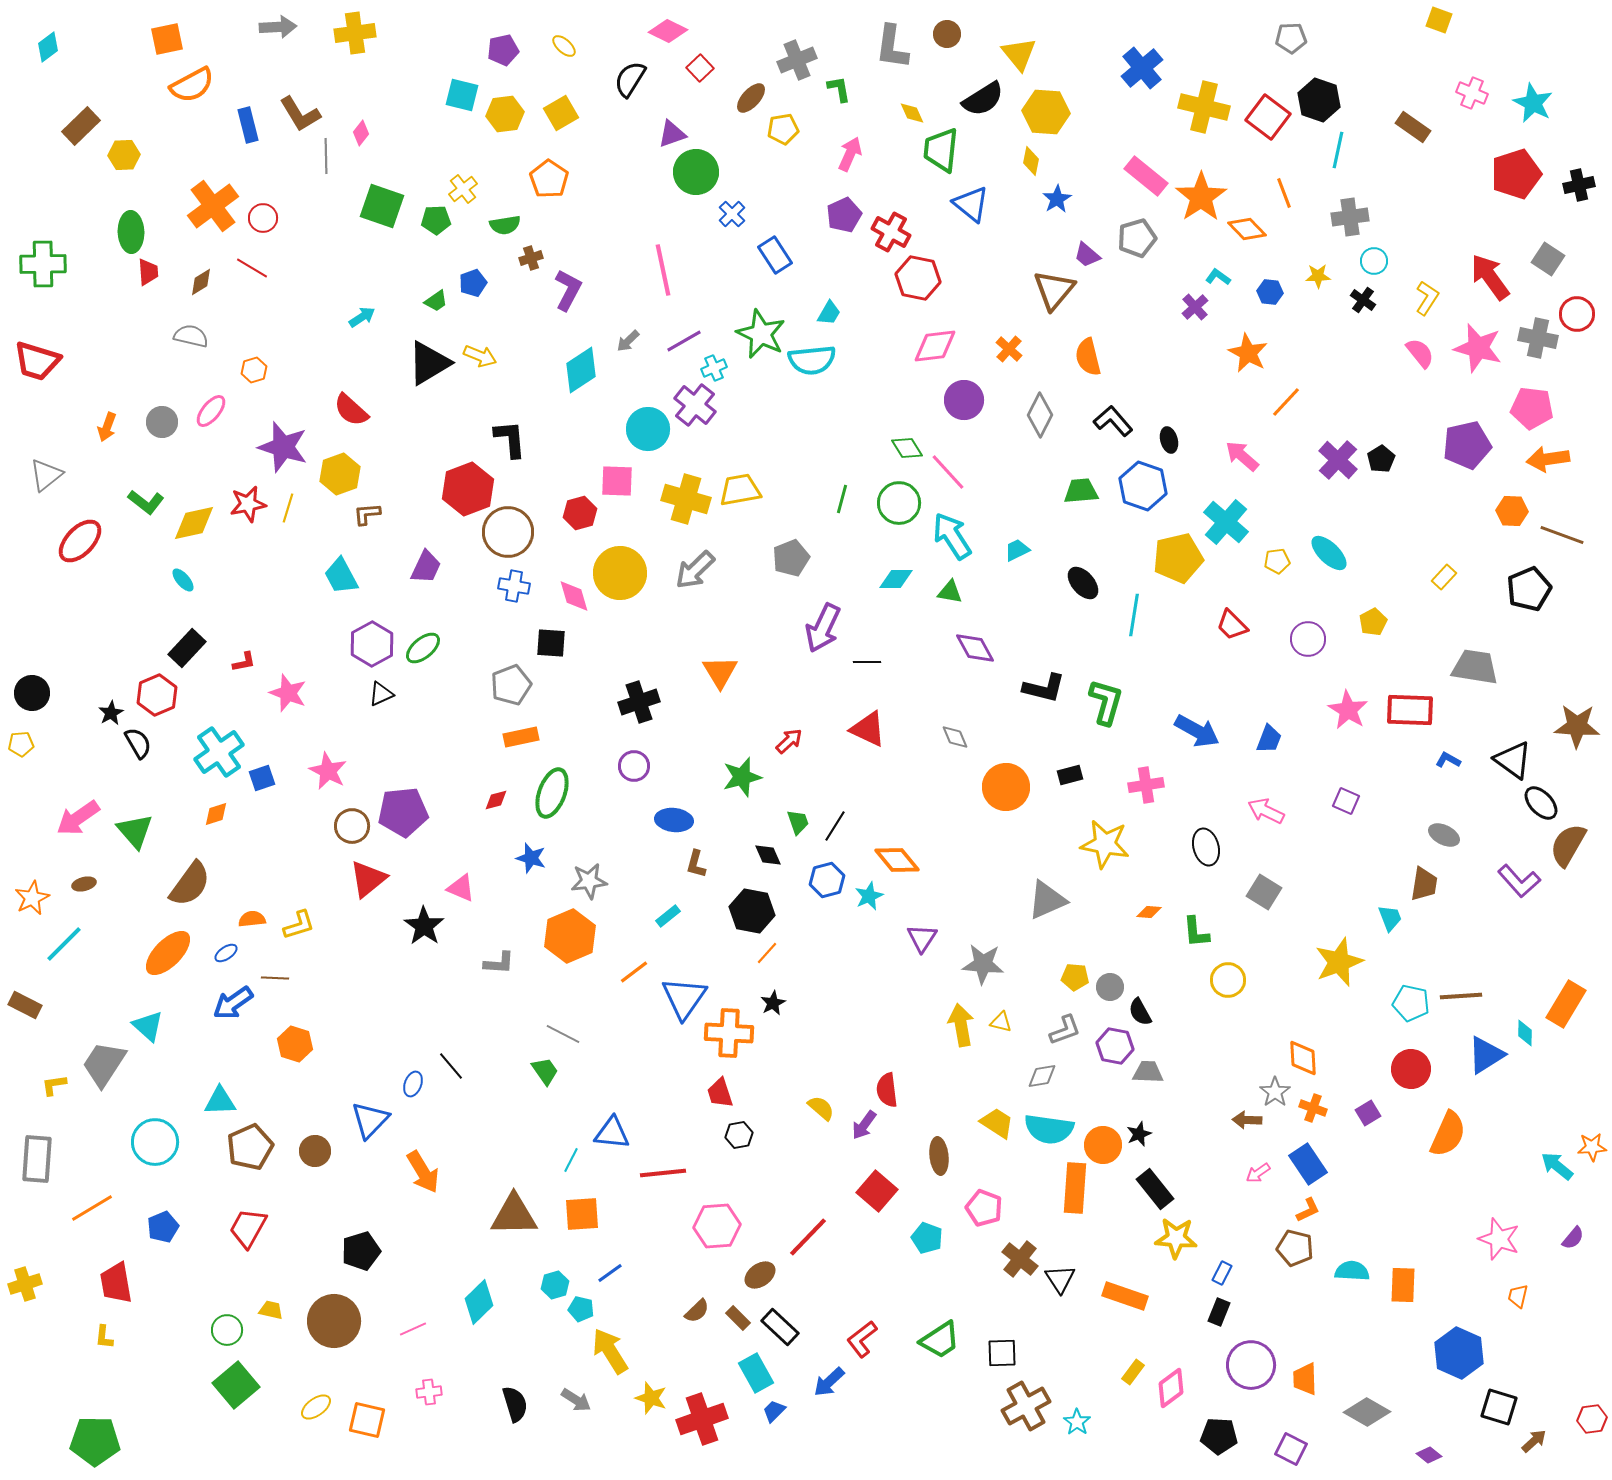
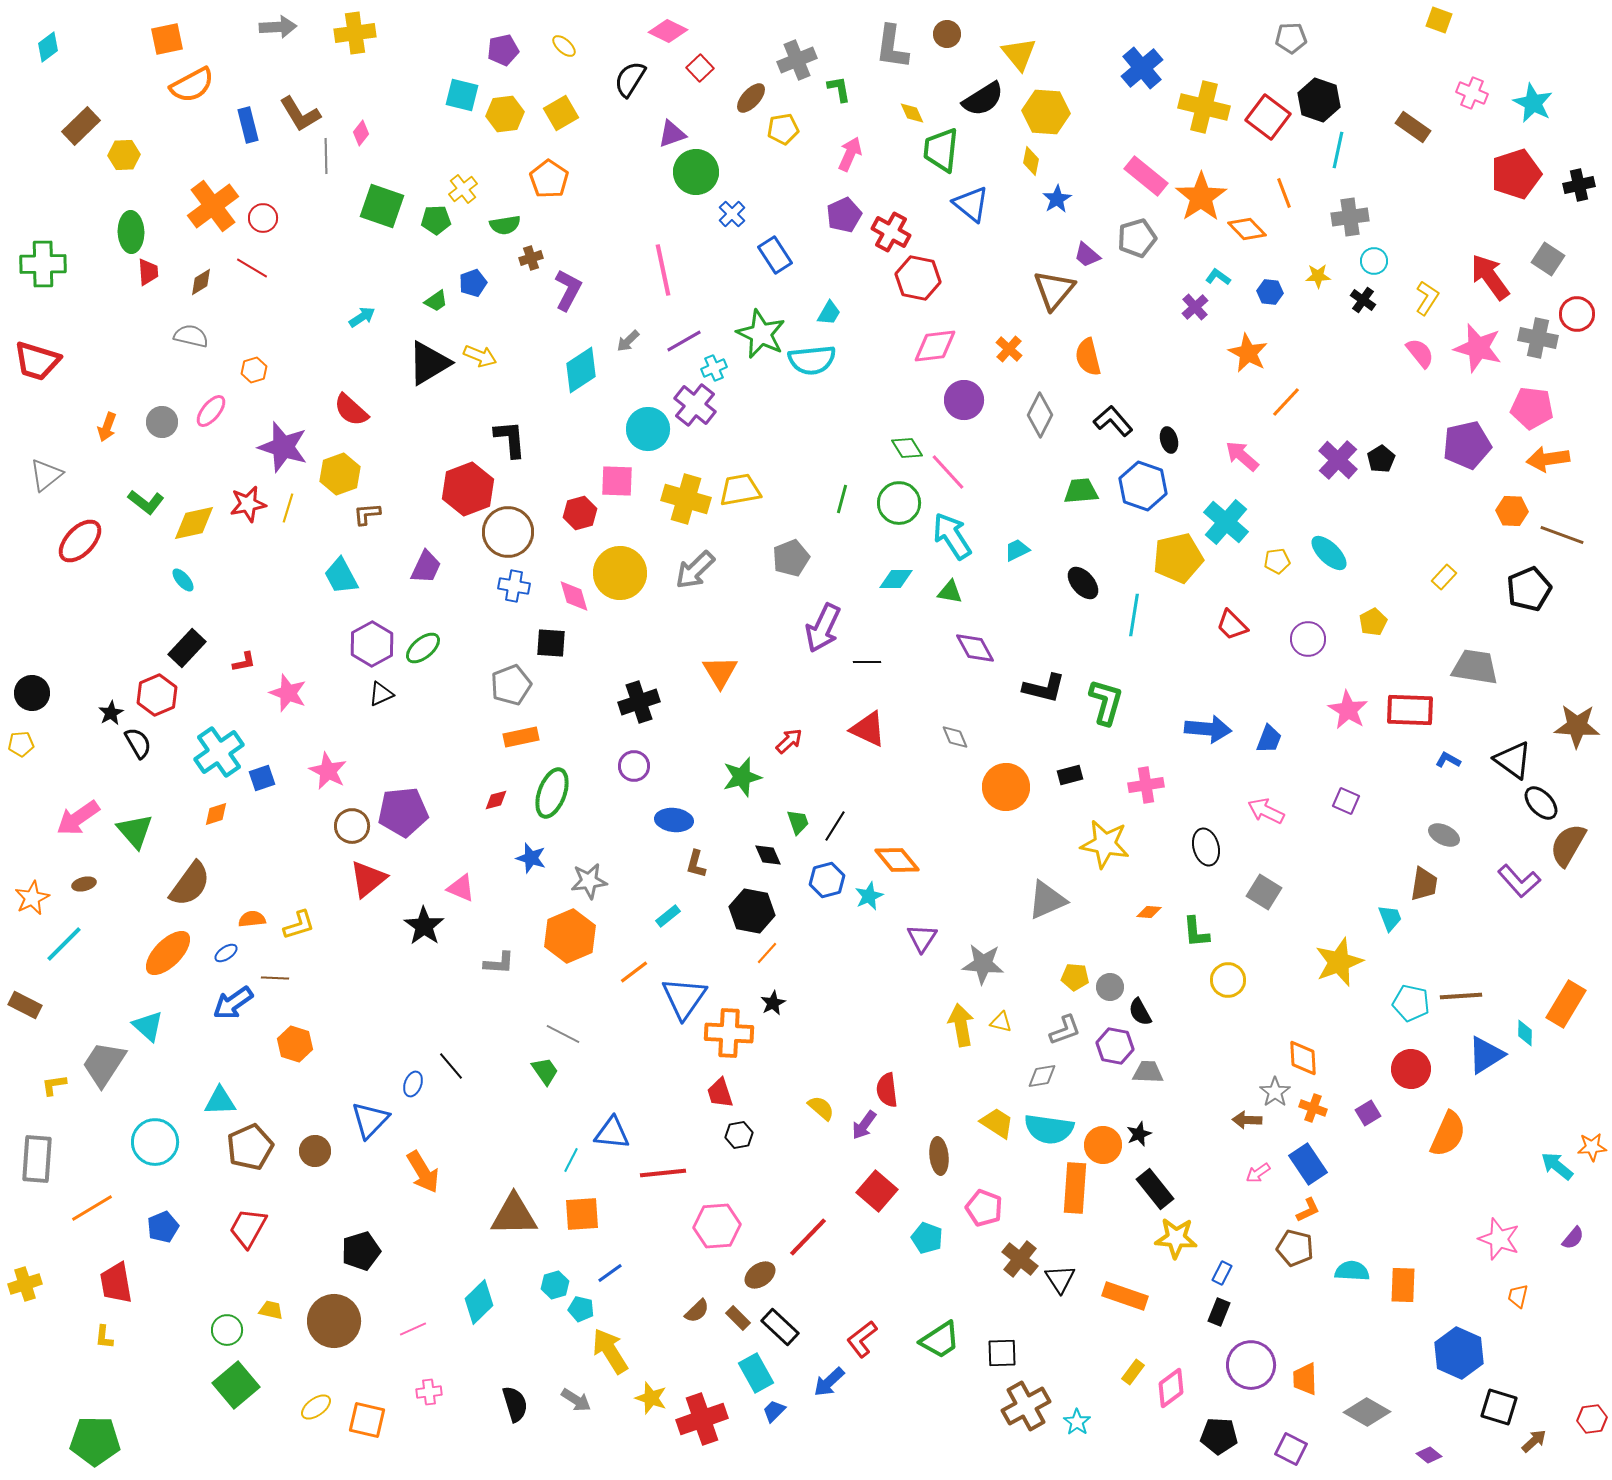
blue arrow at (1197, 731): moved 11 px right, 2 px up; rotated 24 degrees counterclockwise
